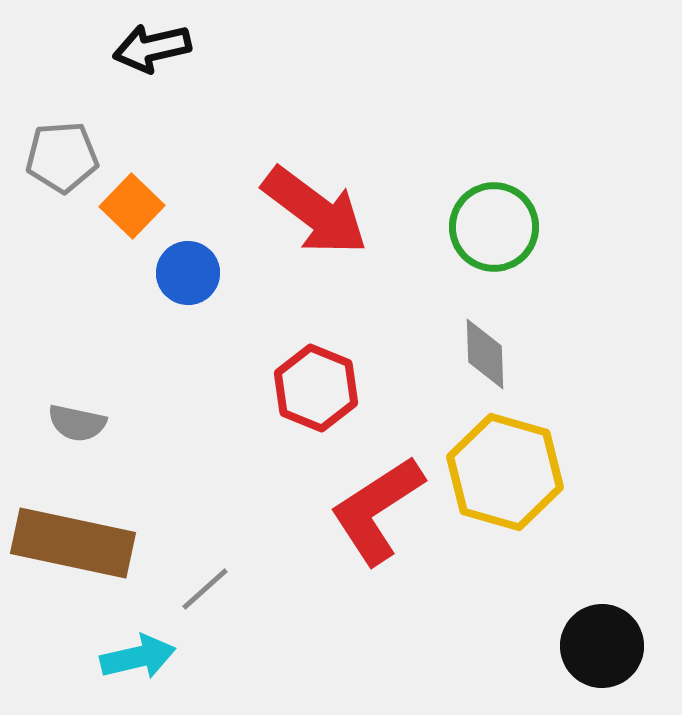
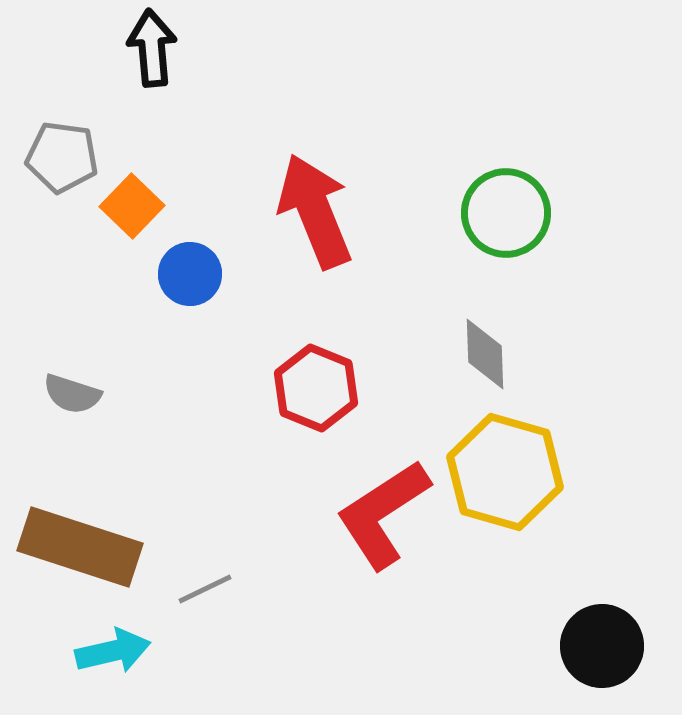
black arrow: rotated 98 degrees clockwise
gray pentagon: rotated 12 degrees clockwise
red arrow: rotated 149 degrees counterclockwise
green circle: moved 12 px right, 14 px up
blue circle: moved 2 px right, 1 px down
gray semicircle: moved 5 px left, 29 px up; rotated 6 degrees clockwise
red L-shape: moved 6 px right, 4 px down
brown rectangle: moved 7 px right, 4 px down; rotated 6 degrees clockwise
gray line: rotated 16 degrees clockwise
cyan arrow: moved 25 px left, 6 px up
